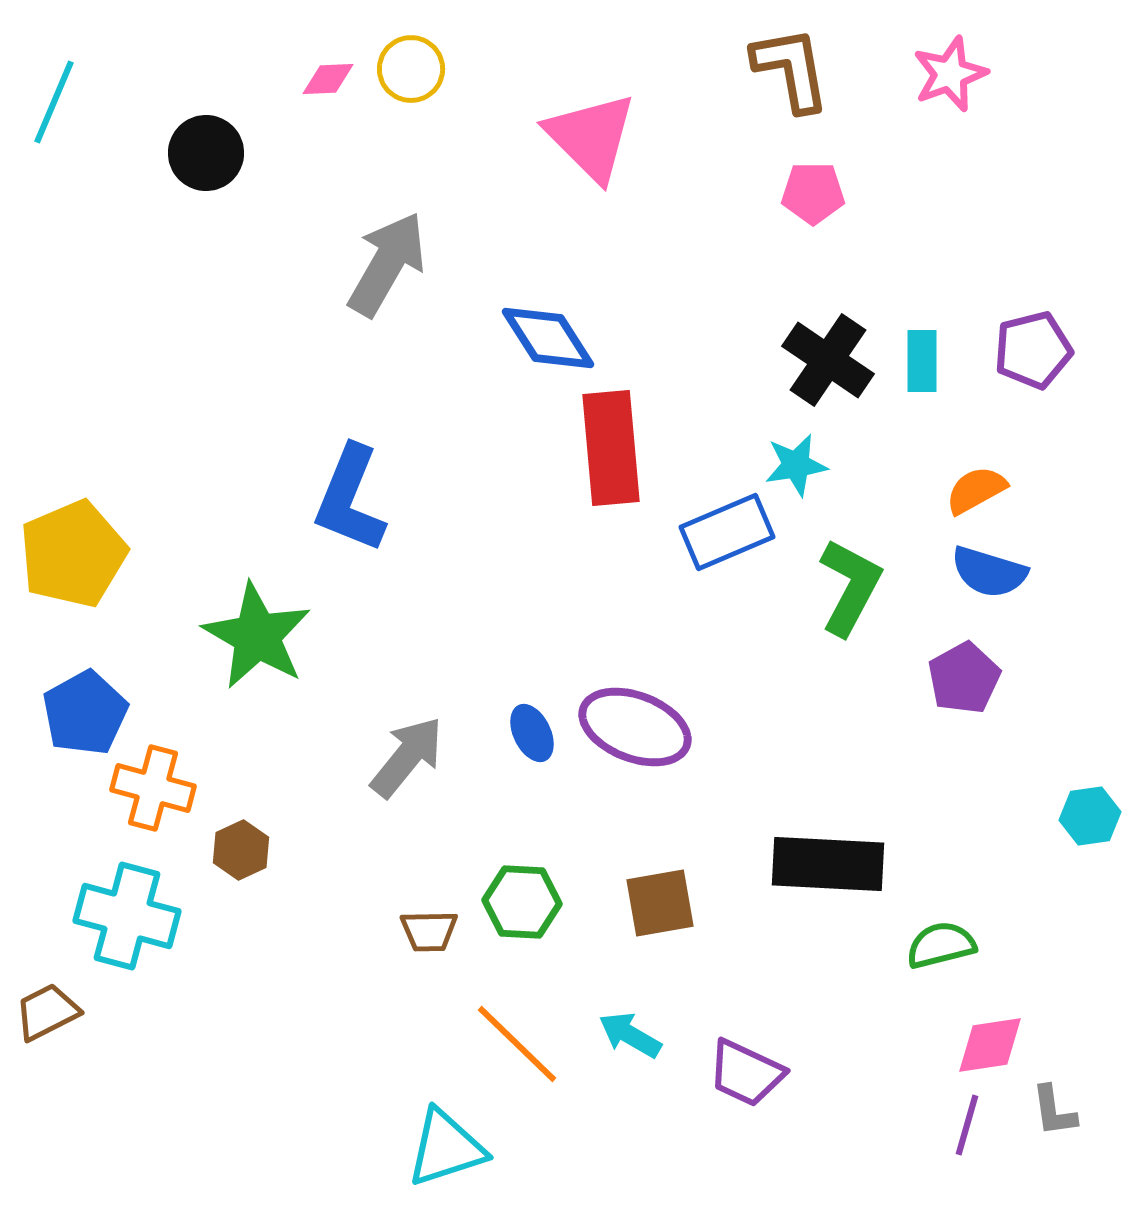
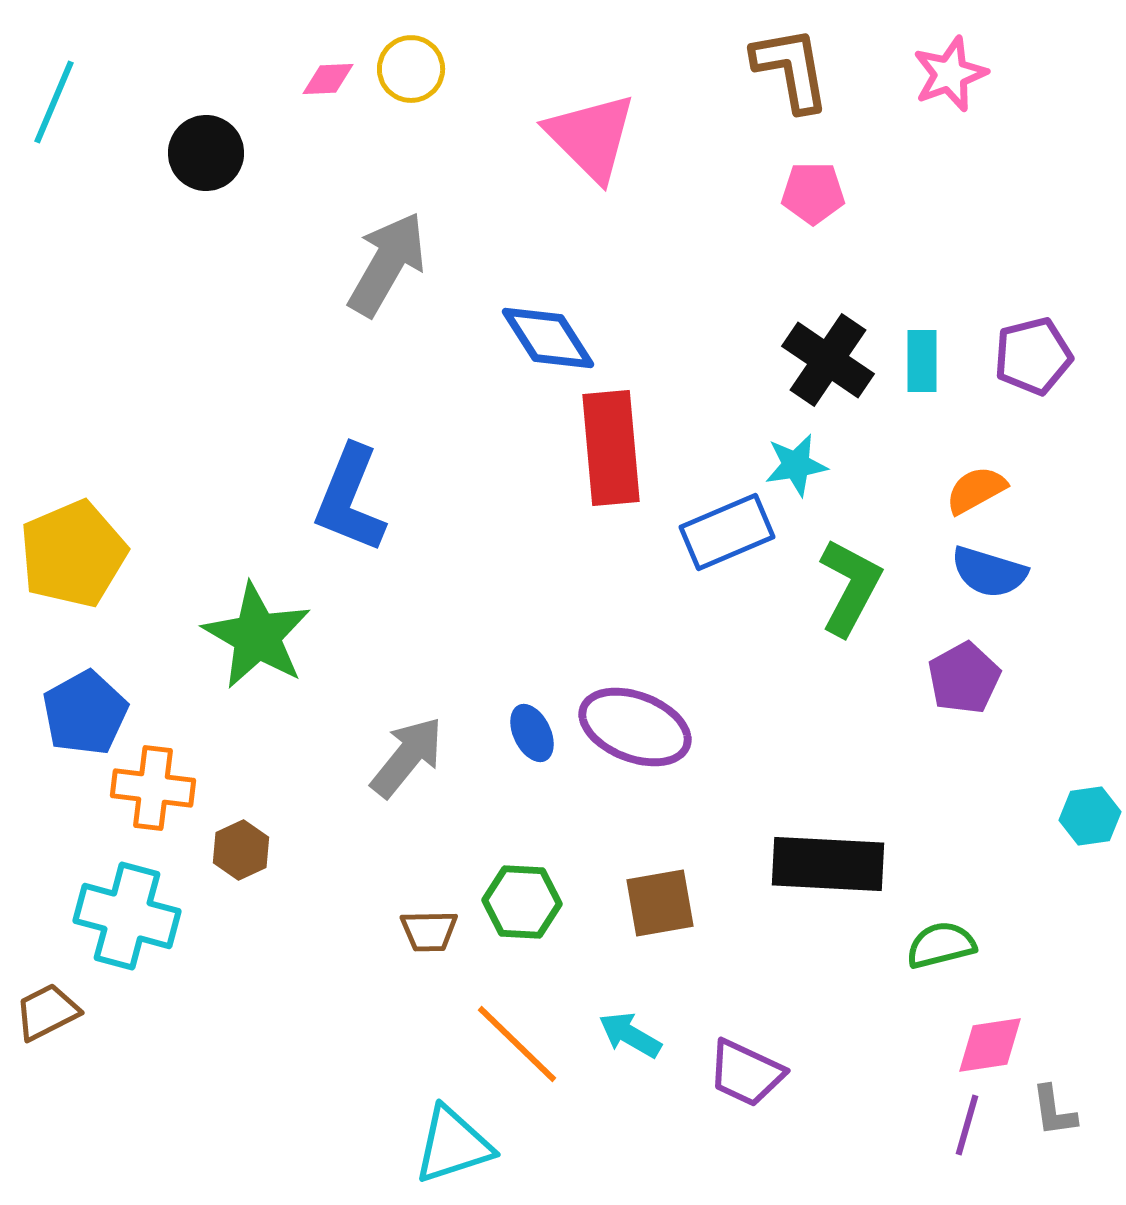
purple pentagon at (1033, 350): moved 6 px down
orange cross at (153, 788): rotated 8 degrees counterclockwise
cyan triangle at (446, 1148): moved 7 px right, 3 px up
